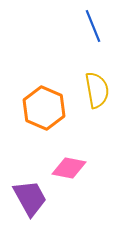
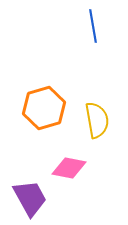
blue line: rotated 12 degrees clockwise
yellow semicircle: moved 30 px down
orange hexagon: rotated 21 degrees clockwise
